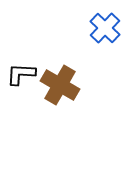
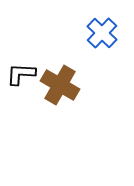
blue cross: moved 3 px left, 5 px down
